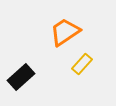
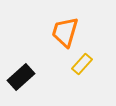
orange trapezoid: rotated 40 degrees counterclockwise
